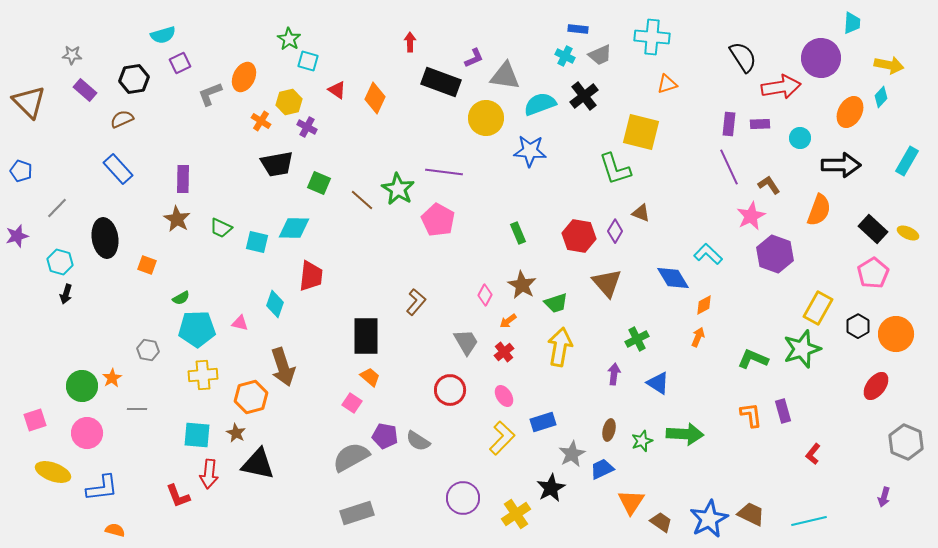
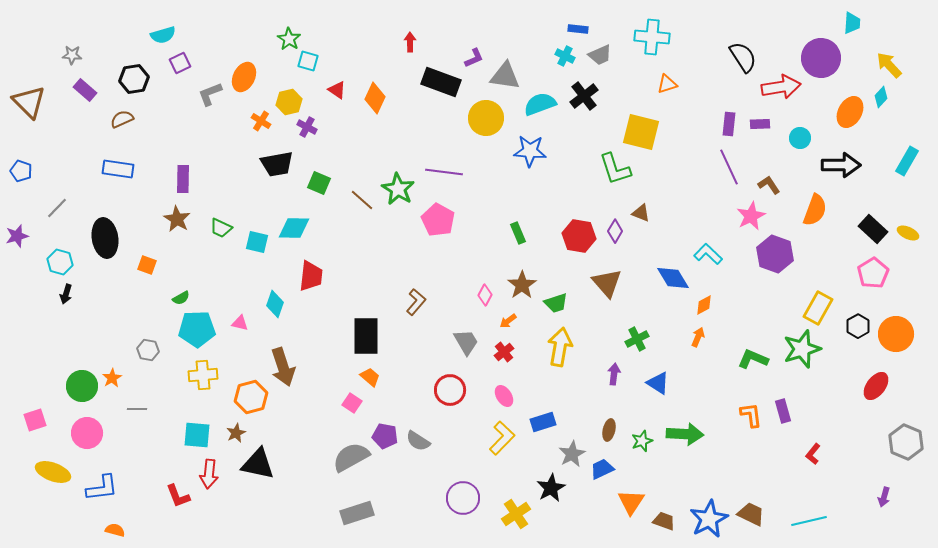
yellow arrow at (889, 65): rotated 144 degrees counterclockwise
blue rectangle at (118, 169): rotated 40 degrees counterclockwise
orange semicircle at (819, 210): moved 4 px left
brown star at (522, 285): rotated 8 degrees clockwise
brown star at (236, 433): rotated 18 degrees clockwise
brown trapezoid at (661, 522): moved 3 px right, 1 px up; rotated 15 degrees counterclockwise
